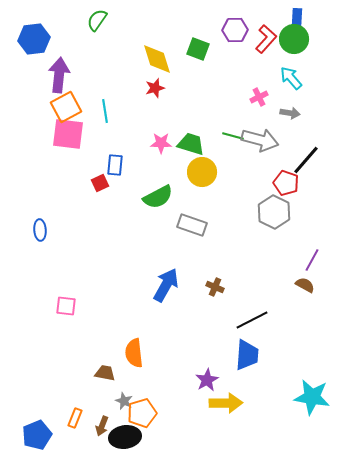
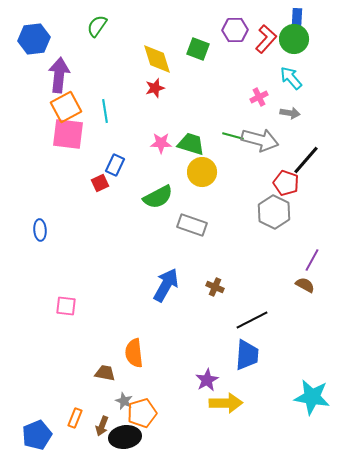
green semicircle at (97, 20): moved 6 px down
blue rectangle at (115, 165): rotated 20 degrees clockwise
